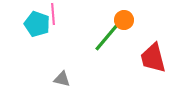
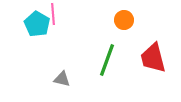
cyan pentagon: rotated 10 degrees clockwise
green line: moved 23 px down; rotated 20 degrees counterclockwise
